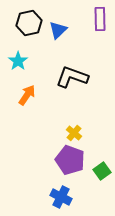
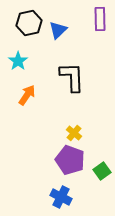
black L-shape: rotated 68 degrees clockwise
